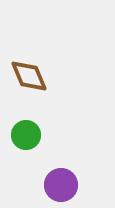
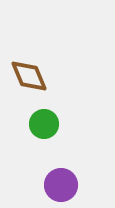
green circle: moved 18 px right, 11 px up
